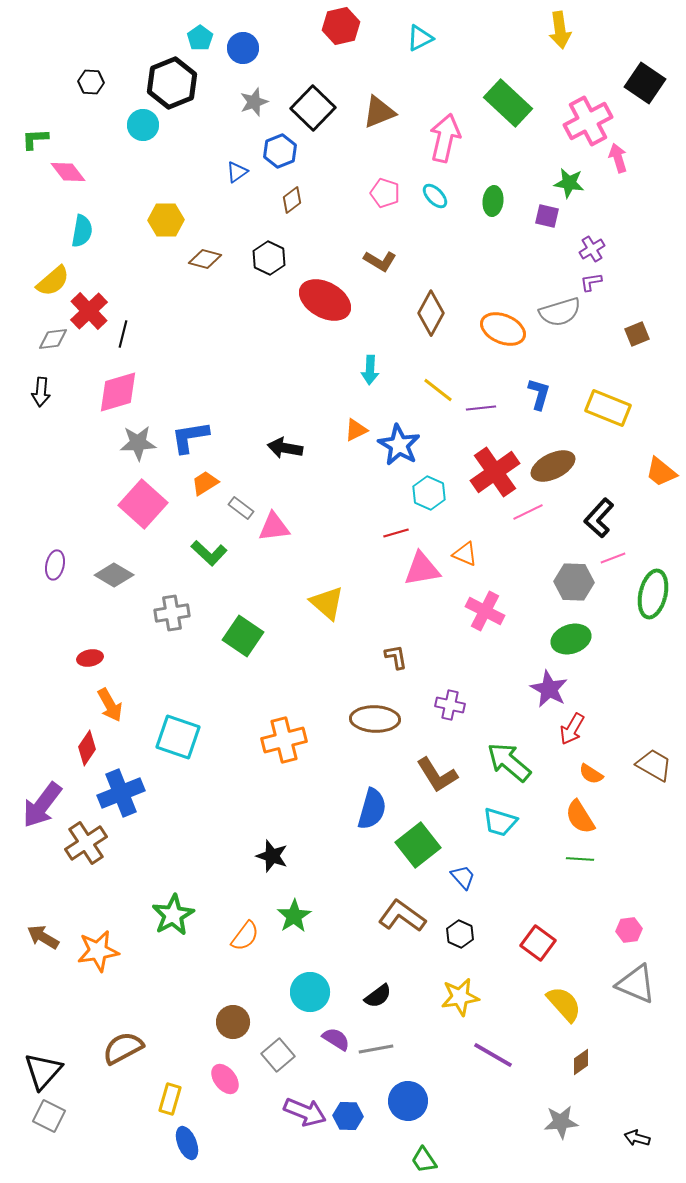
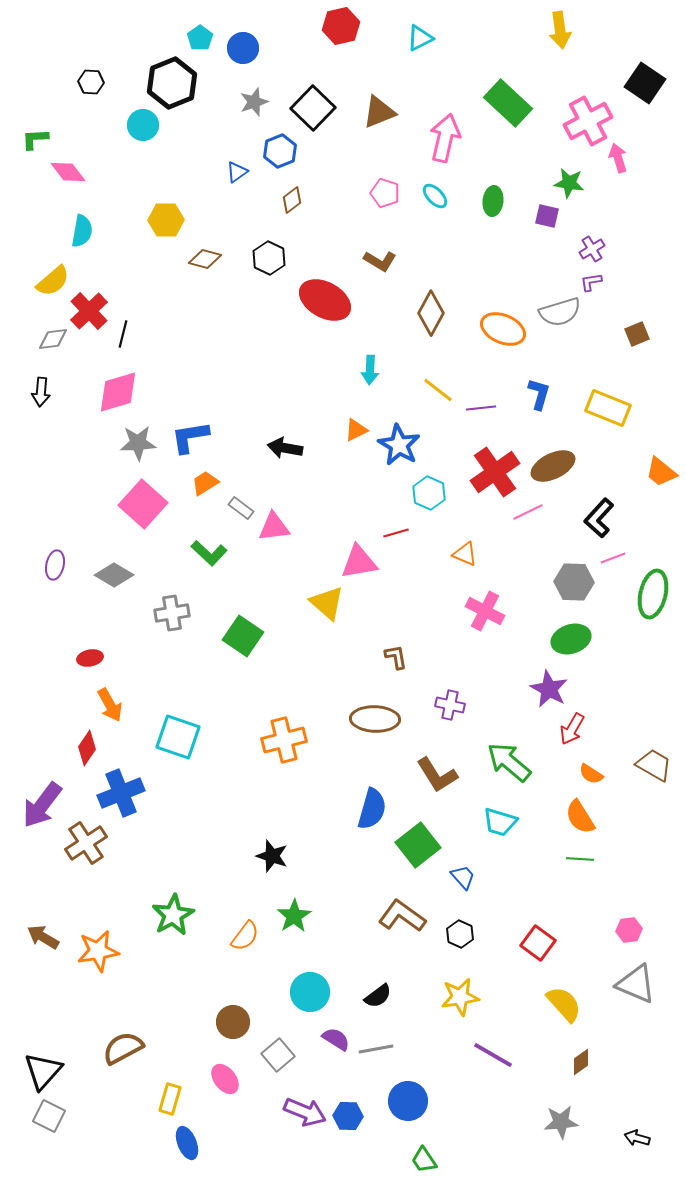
pink triangle at (422, 569): moved 63 px left, 7 px up
